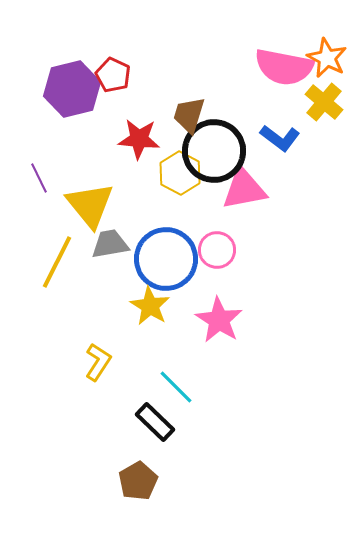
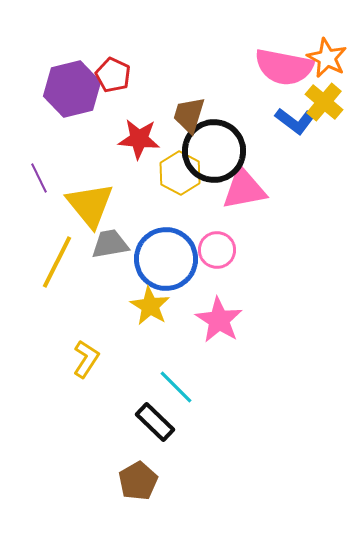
blue L-shape: moved 15 px right, 17 px up
yellow L-shape: moved 12 px left, 3 px up
